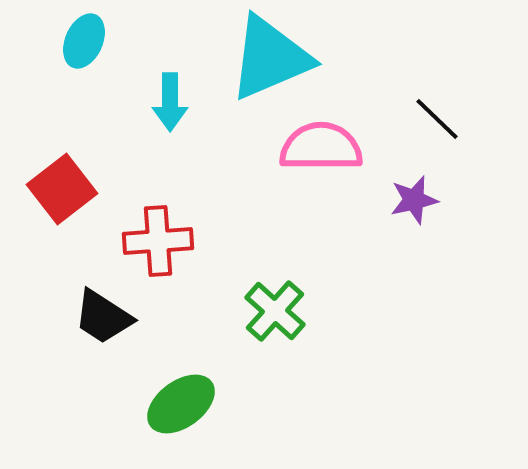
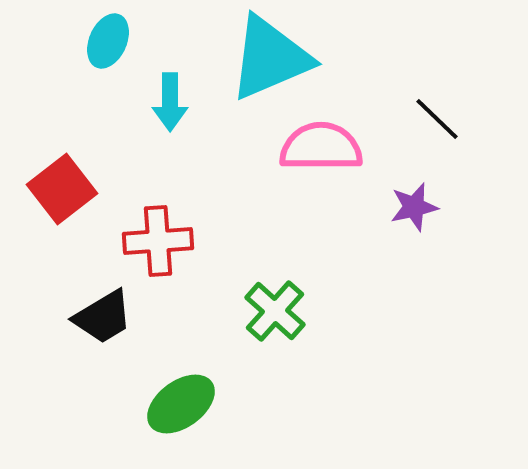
cyan ellipse: moved 24 px right
purple star: moved 7 px down
black trapezoid: rotated 64 degrees counterclockwise
